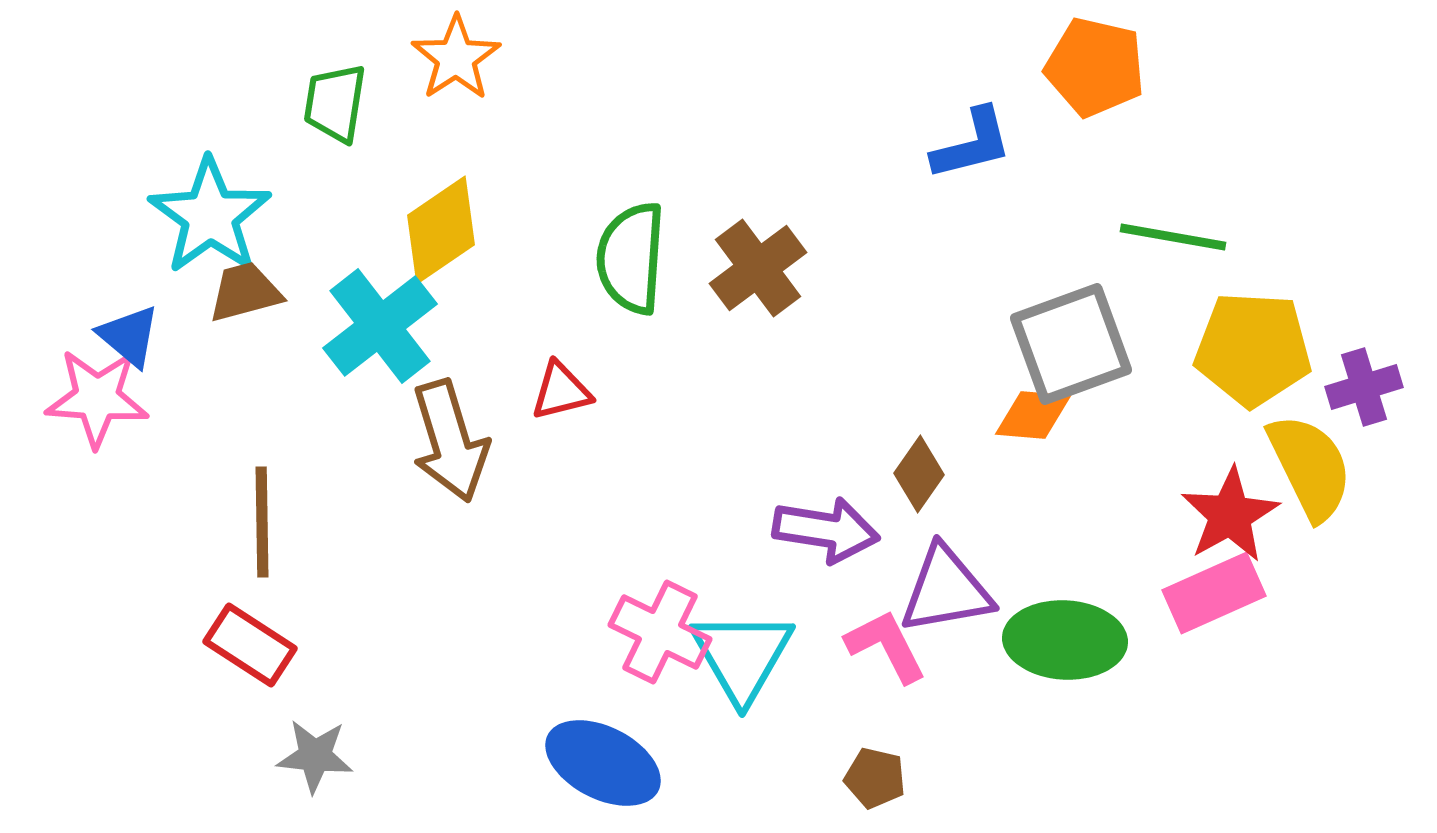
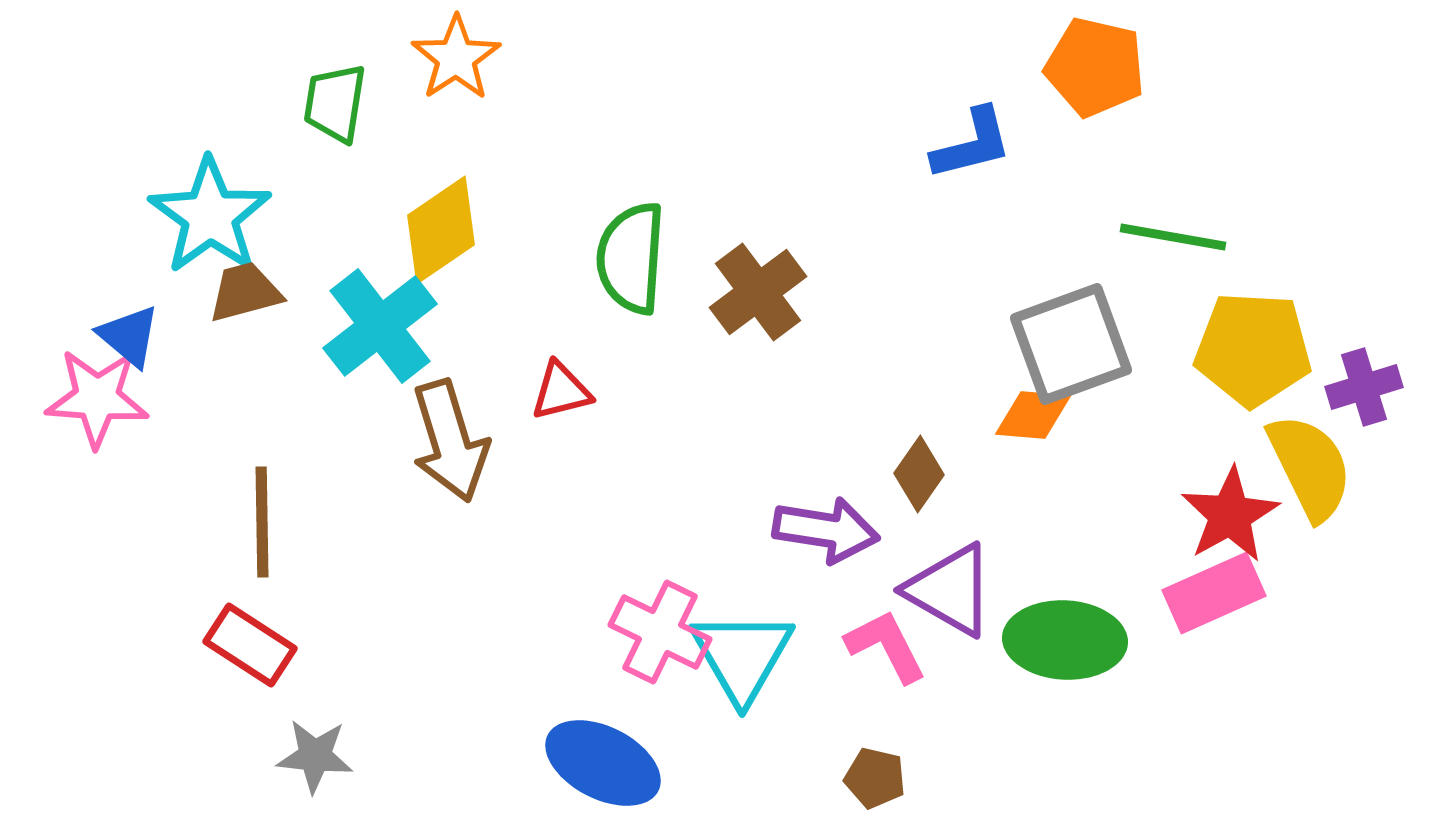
brown cross: moved 24 px down
purple triangle: moved 4 px right; rotated 40 degrees clockwise
